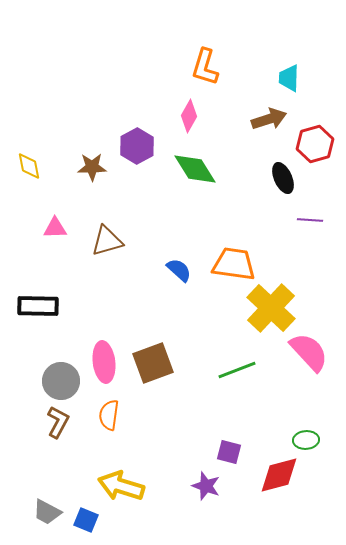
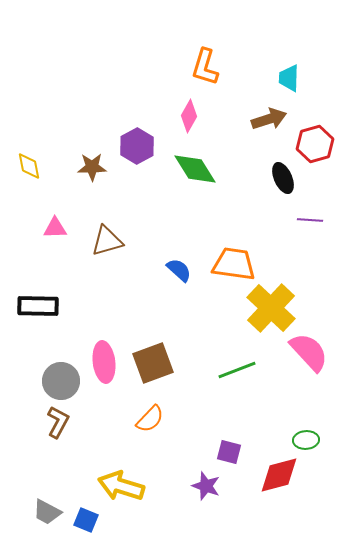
orange semicircle: moved 41 px right, 4 px down; rotated 144 degrees counterclockwise
